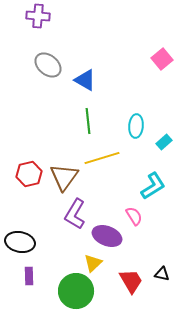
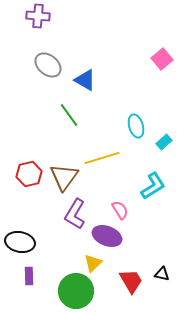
green line: moved 19 px left, 6 px up; rotated 30 degrees counterclockwise
cyan ellipse: rotated 20 degrees counterclockwise
pink semicircle: moved 14 px left, 6 px up
